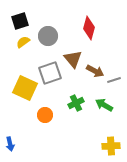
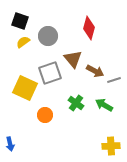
black square: rotated 36 degrees clockwise
green cross: rotated 28 degrees counterclockwise
